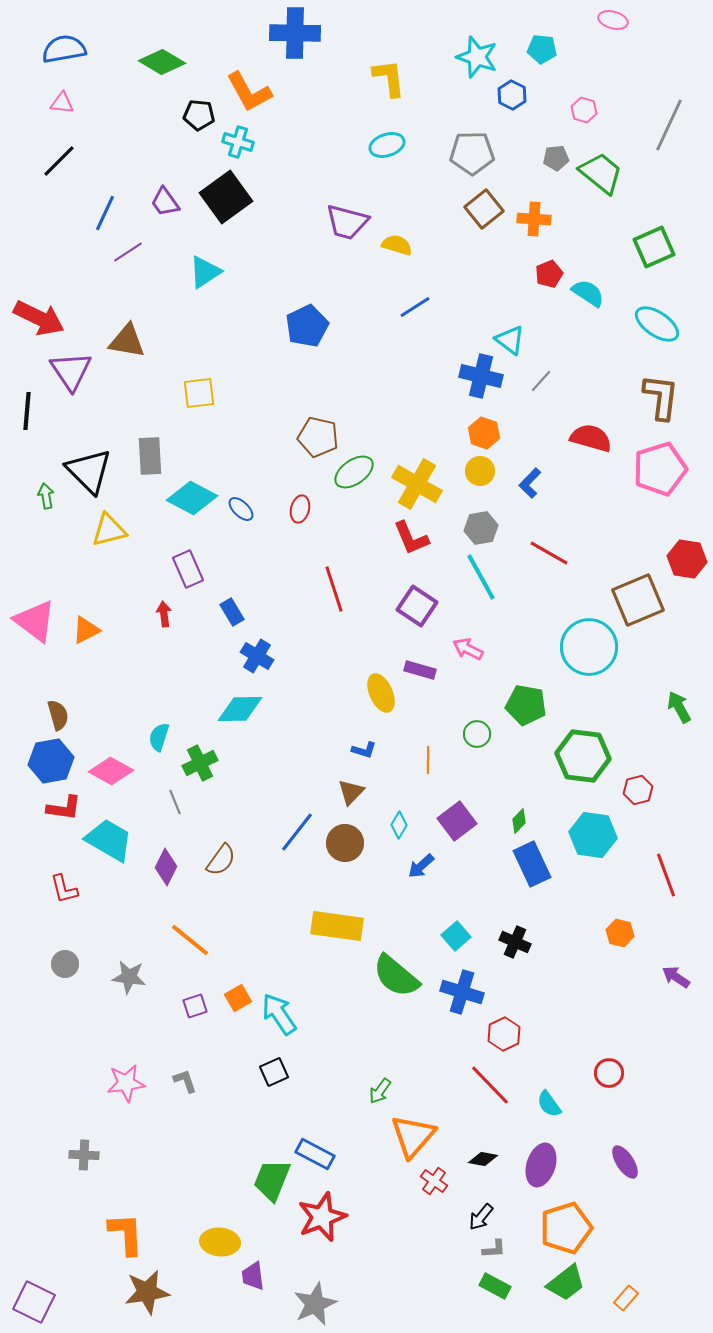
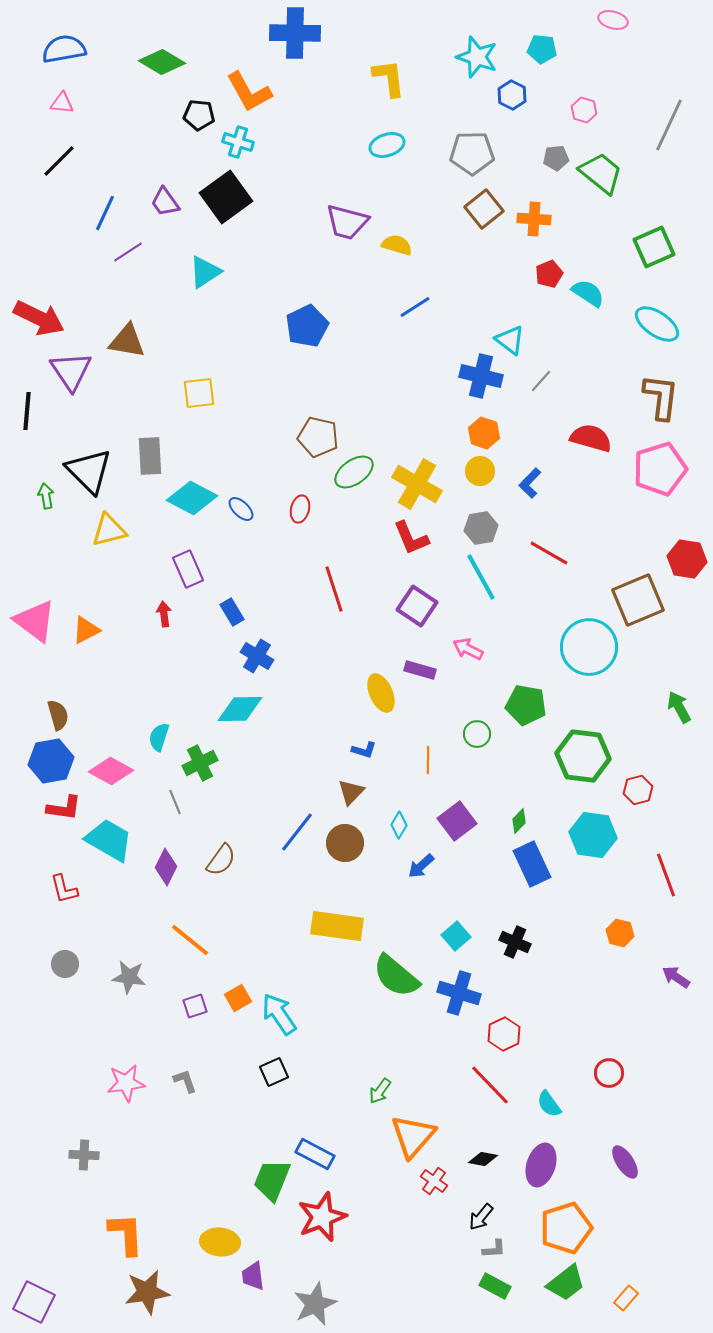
blue cross at (462, 992): moved 3 px left, 1 px down
